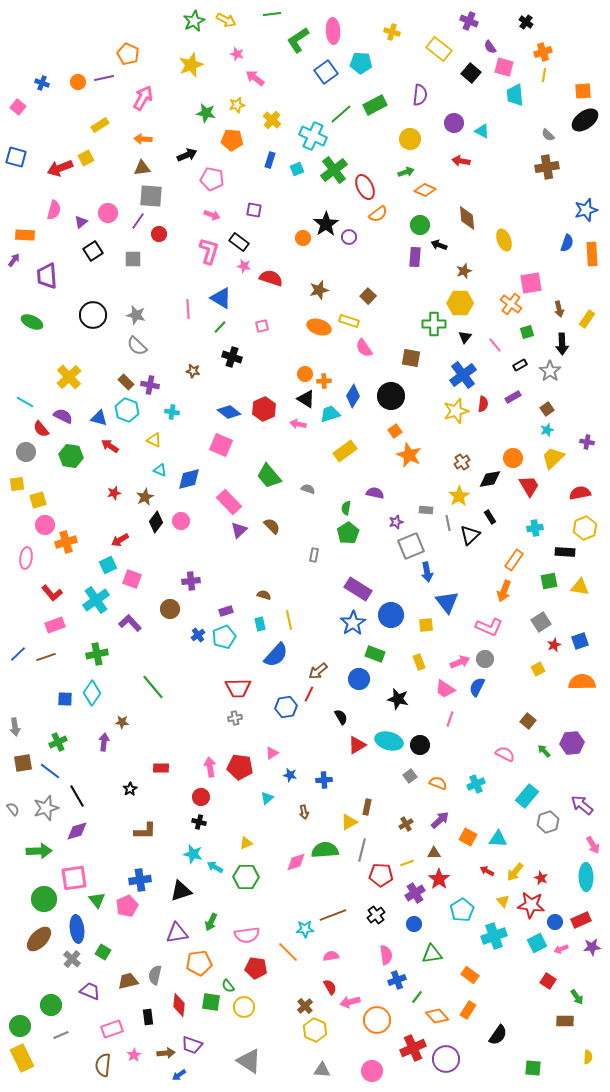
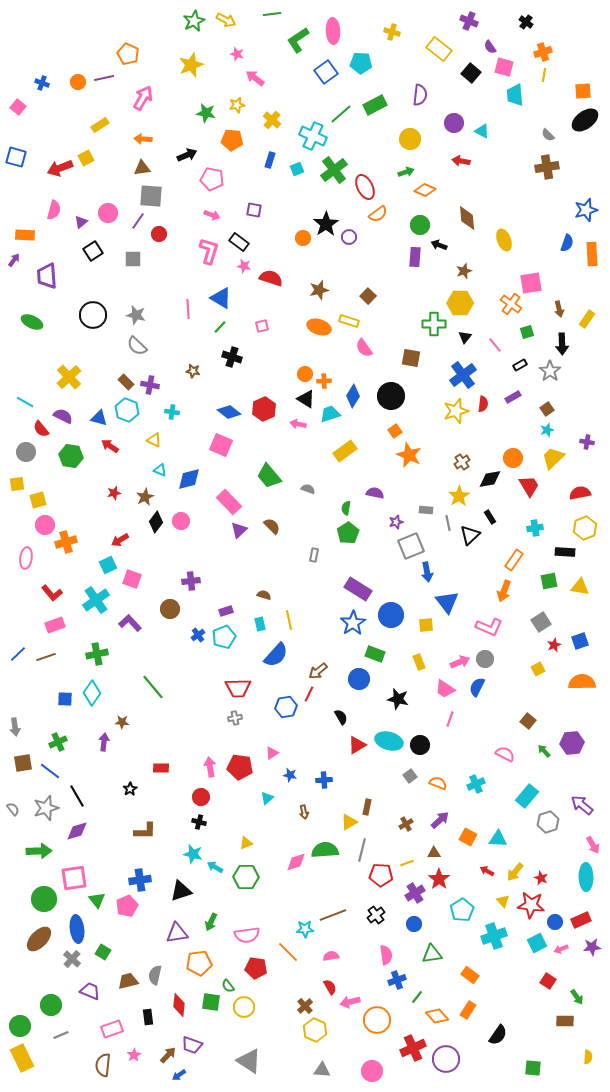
brown arrow at (166, 1053): moved 2 px right, 2 px down; rotated 42 degrees counterclockwise
